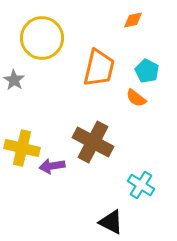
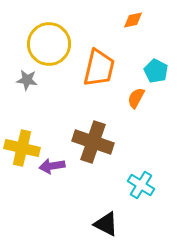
yellow circle: moved 7 px right, 6 px down
cyan pentagon: moved 9 px right
gray star: moved 13 px right; rotated 25 degrees counterclockwise
orange semicircle: rotated 80 degrees clockwise
brown cross: rotated 9 degrees counterclockwise
black triangle: moved 5 px left, 2 px down
